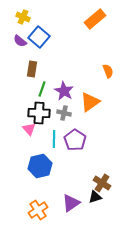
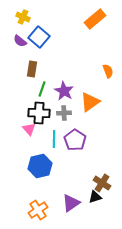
gray cross: rotated 16 degrees counterclockwise
